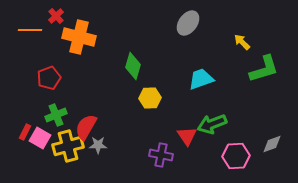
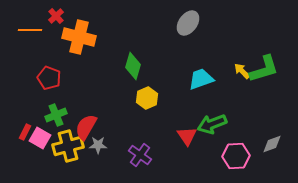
yellow arrow: moved 29 px down
red pentagon: rotated 30 degrees counterclockwise
yellow hexagon: moved 3 px left; rotated 20 degrees counterclockwise
purple cross: moved 21 px left; rotated 25 degrees clockwise
